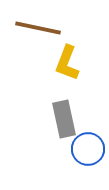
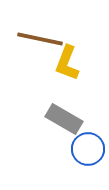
brown line: moved 2 px right, 11 px down
gray rectangle: rotated 48 degrees counterclockwise
